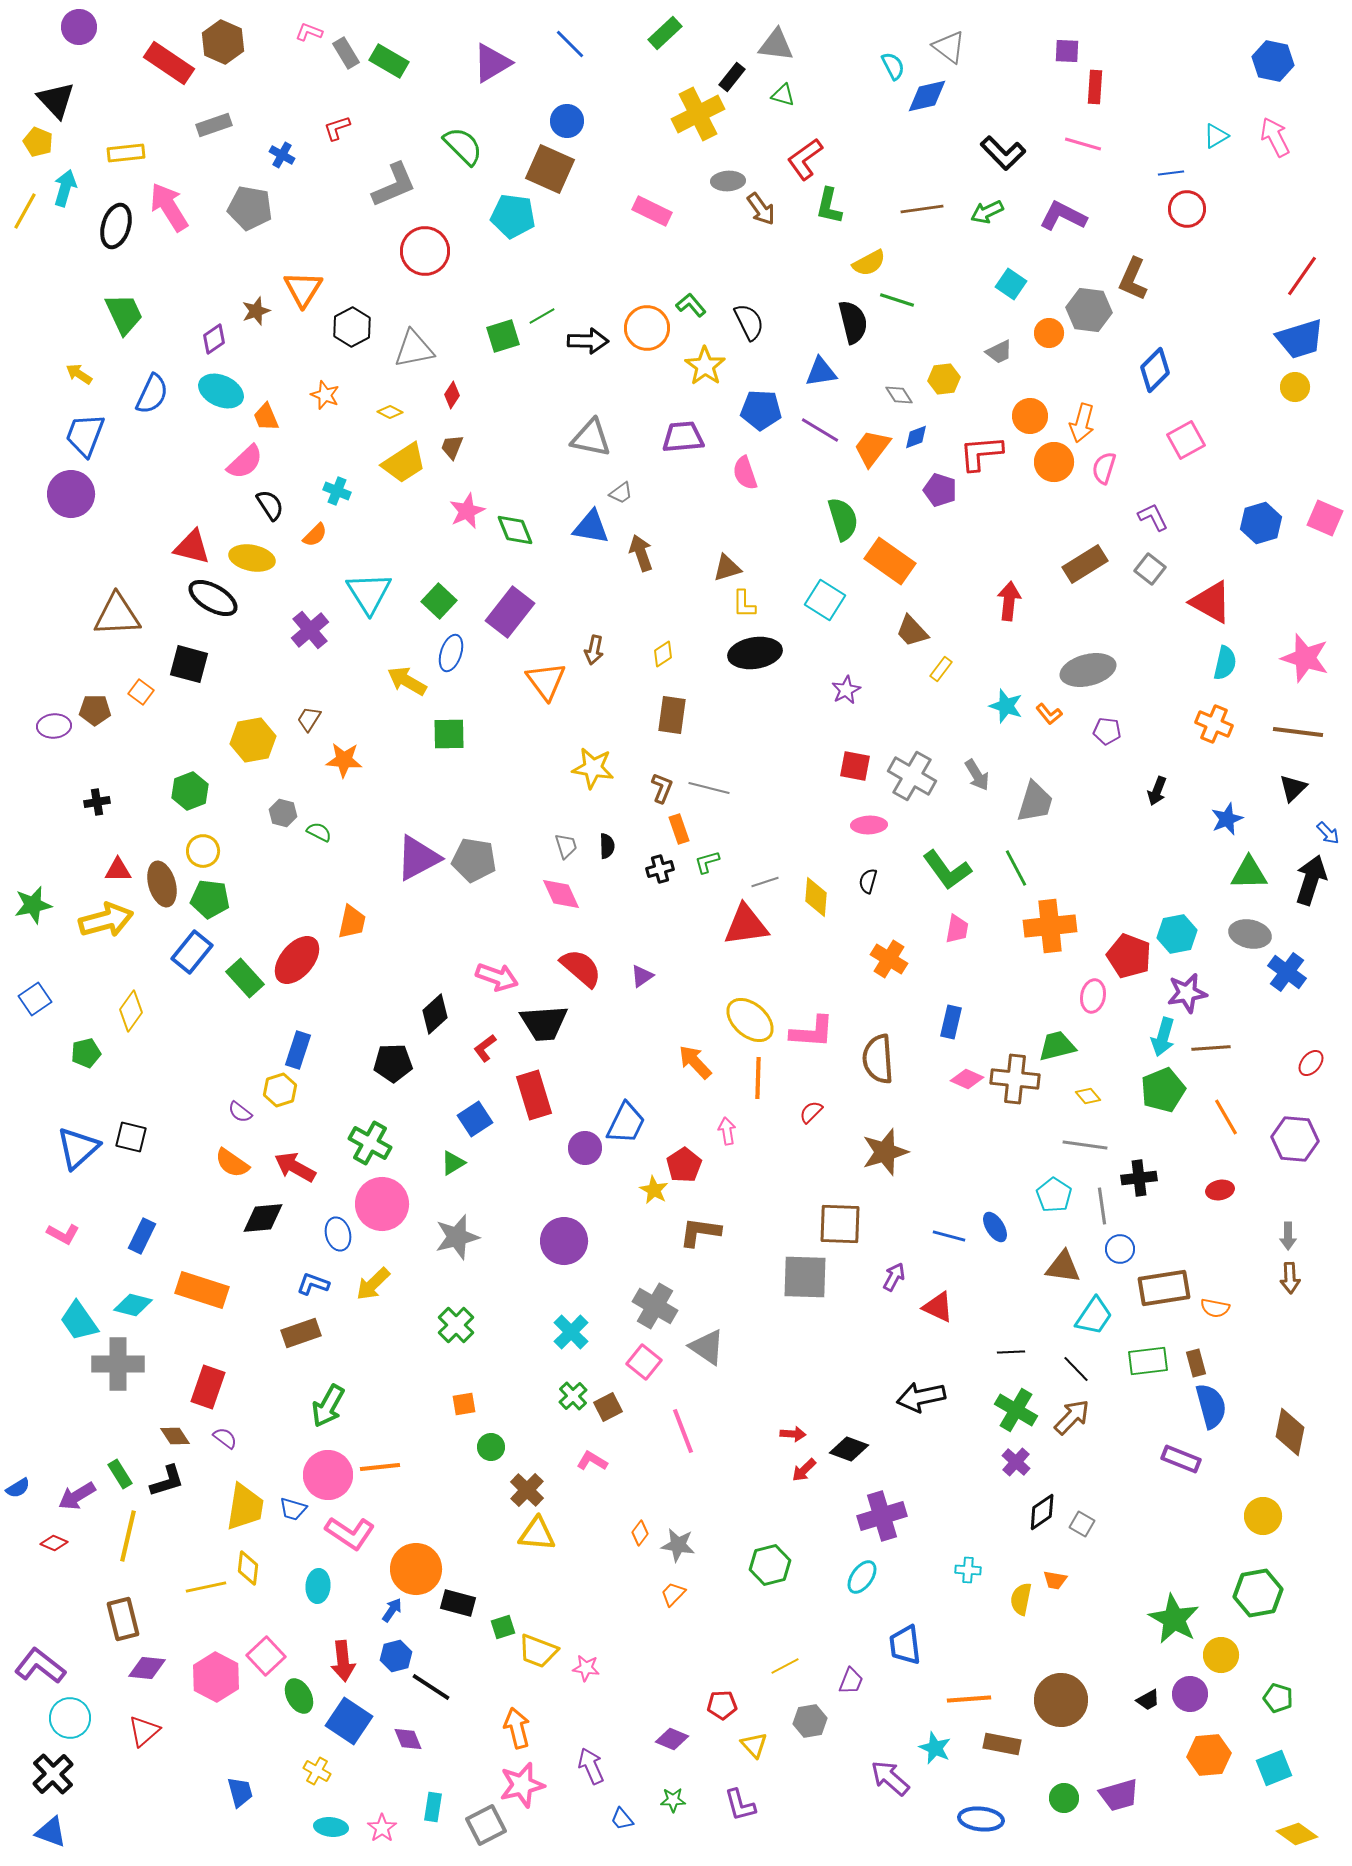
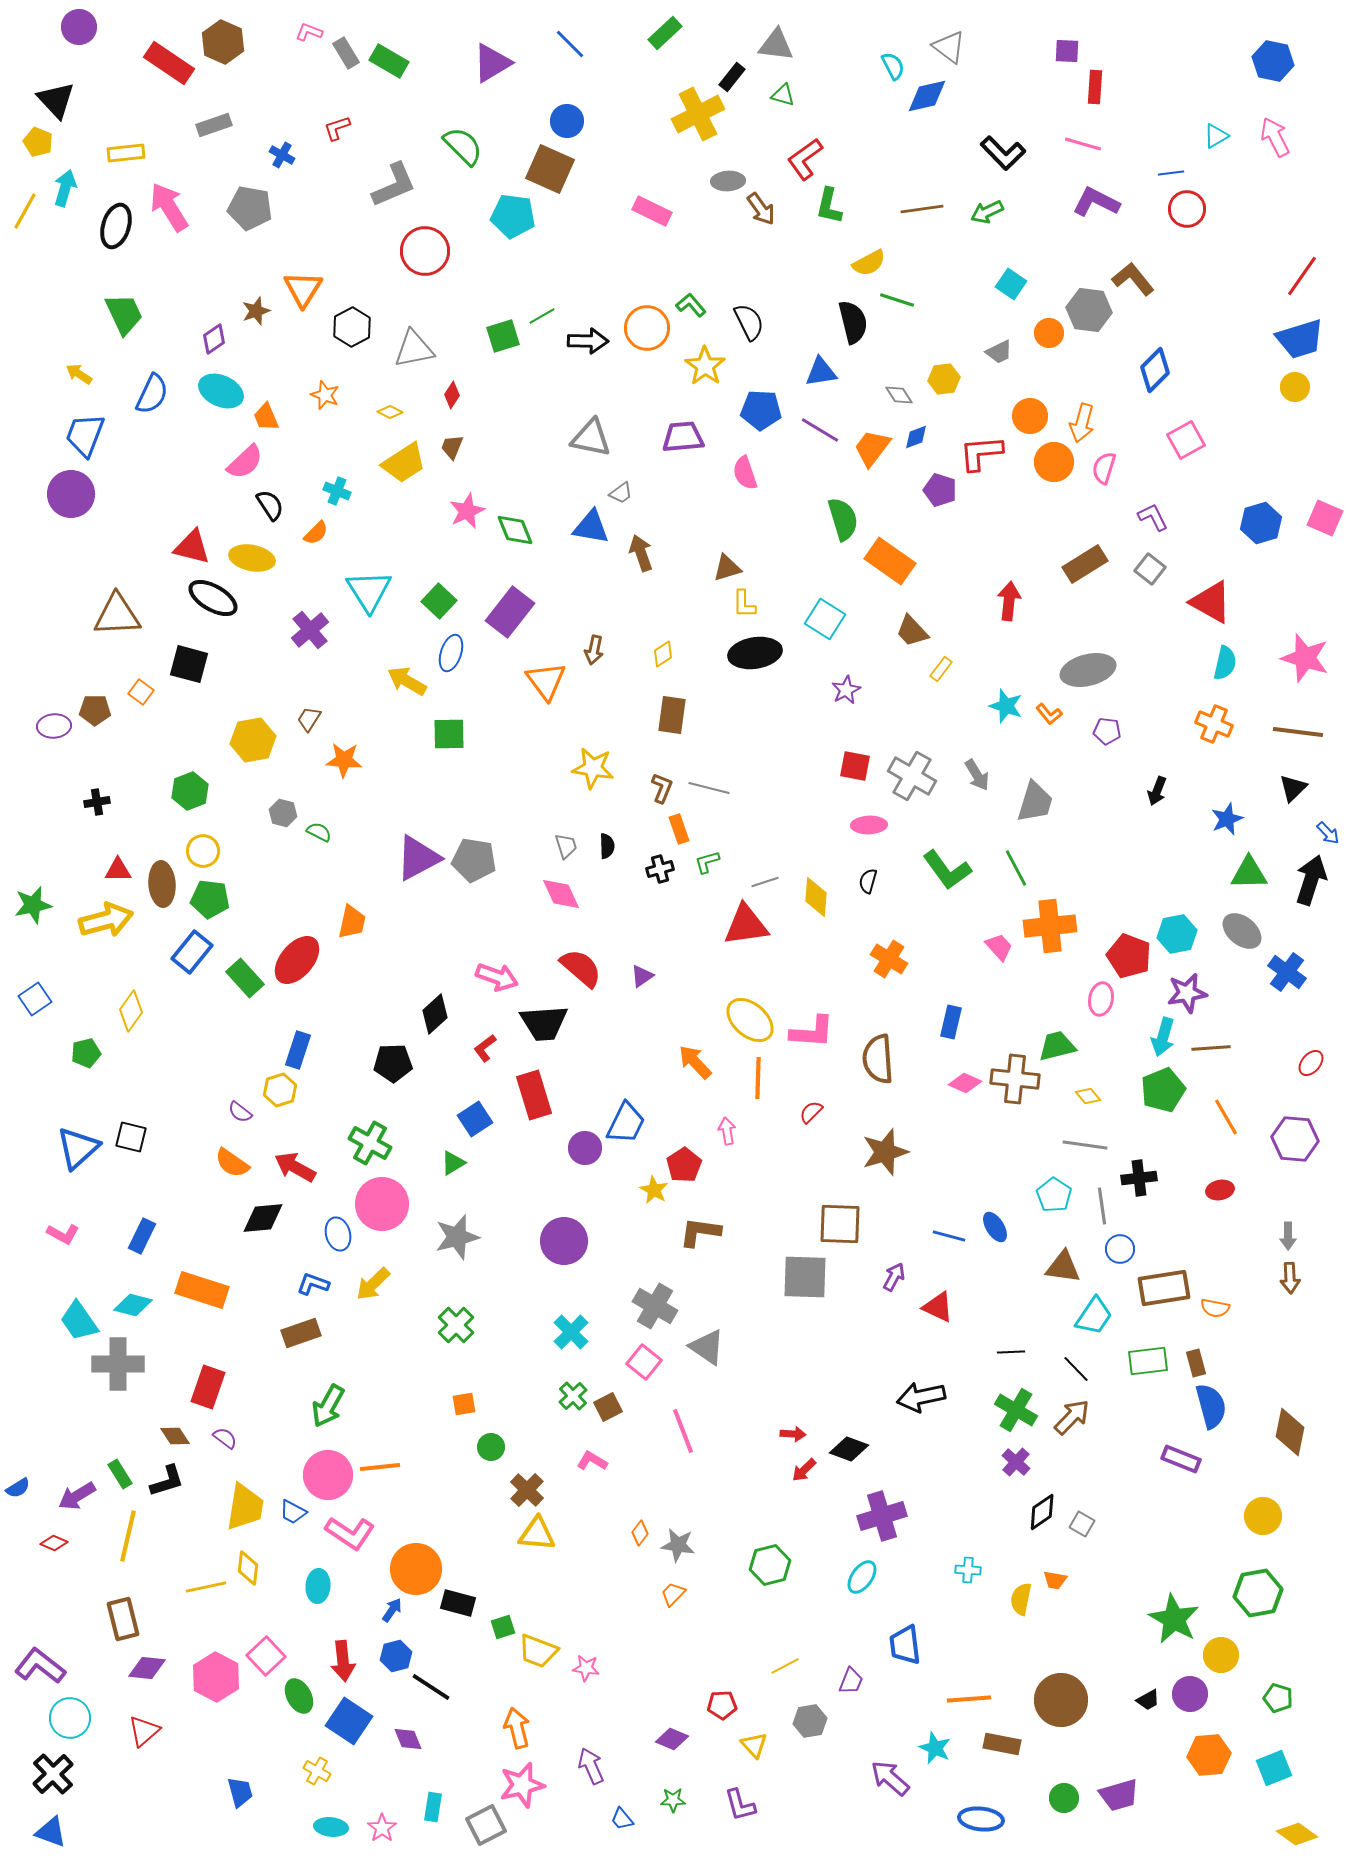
purple L-shape at (1063, 216): moved 33 px right, 14 px up
brown L-shape at (1133, 279): rotated 117 degrees clockwise
orange semicircle at (315, 535): moved 1 px right, 2 px up
cyan triangle at (369, 593): moved 2 px up
cyan square at (825, 600): moved 19 px down
brown ellipse at (162, 884): rotated 12 degrees clockwise
pink trapezoid at (957, 929): moved 42 px right, 18 px down; rotated 52 degrees counterclockwise
gray ellipse at (1250, 934): moved 8 px left, 3 px up; rotated 27 degrees clockwise
pink ellipse at (1093, 996): moved 8 px right, 3 px down
pink diamond at (967, 1079): moved 2 px left, 4 px down
blue trapezoid at (293, 1509): moved 3 px down; rotated 12 degrees clockwise
